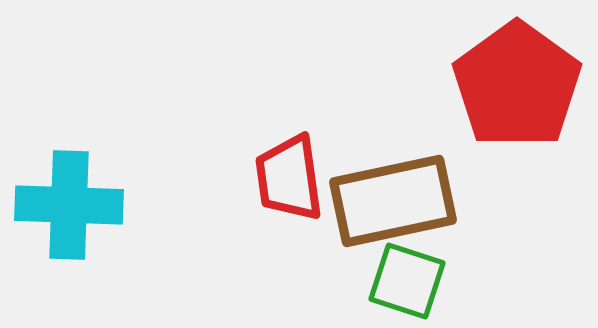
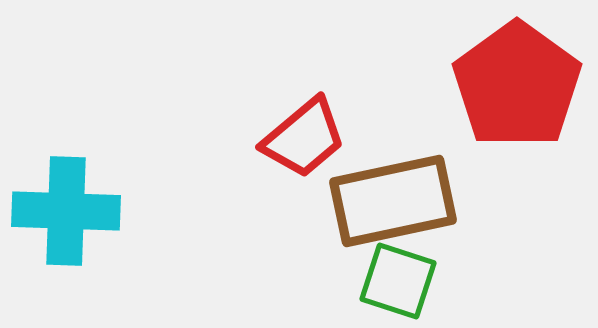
red trapezoid: moved 15 px right, 40 px up; rotated 122 degrees counterclockwise
cyan cross: moved 3 px left, 6 px down
green square: moved 9 px left
